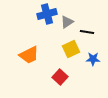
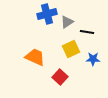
orange trapezoid: moved 6 px right, 2 px down; rotated 130 degrees counterclockwise
